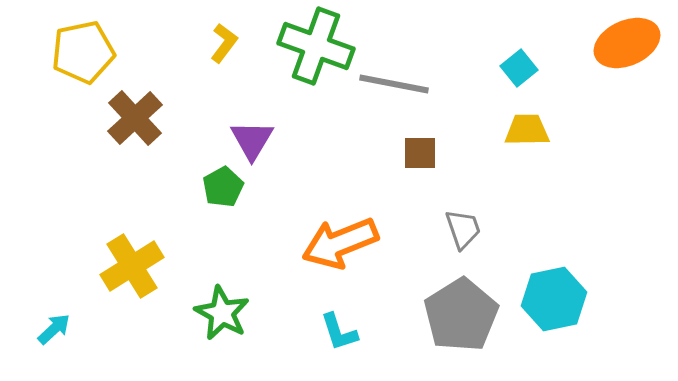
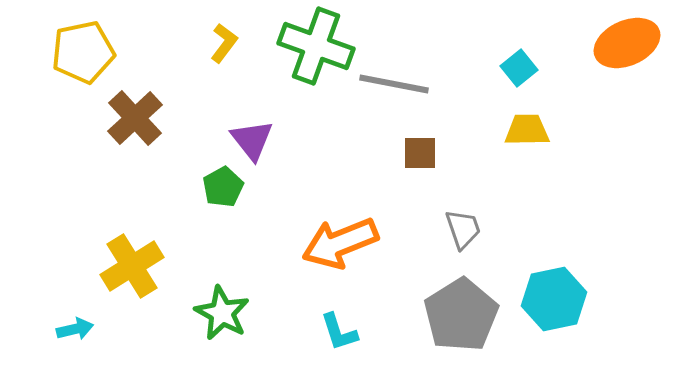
purple triangle: rotated 9 degrees counterclockwise
cyan arrow: moved 21 px right; rotated 30 degrees clockwise
